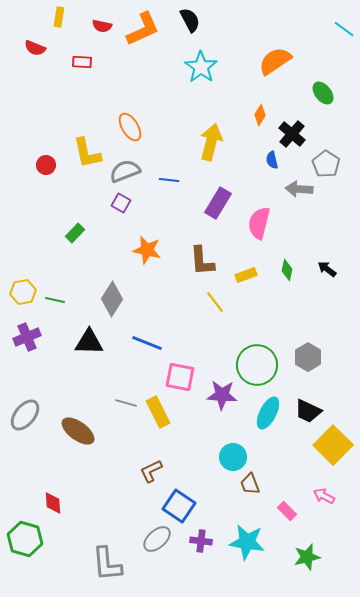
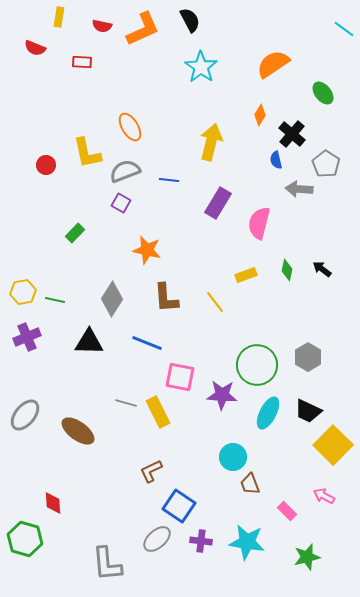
orange semicircle at (275, 61): moved 2 px left, 3 px down
blue semicircle at (272, 160): moved 4 px right
brown L-shape at (202, 261): moved 36 px left, 37 px down
black arrow at (327, 269): moved 5 px left
